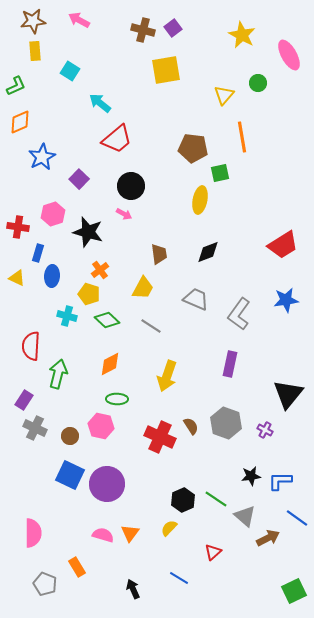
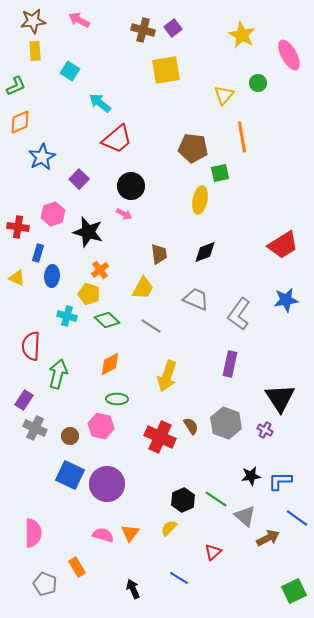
black diamond at (208, 252): moved 3 px left
black triangle at (288, 394): moved 8 px left, 4 px down; rotated 12 degrees counterclockwise
